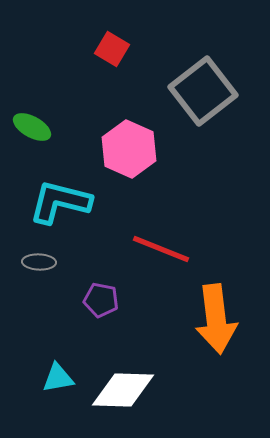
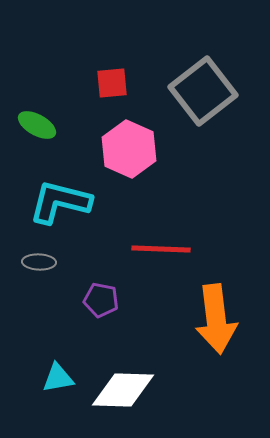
red square: moved 34 px down; rotated 36 degrees counterclockwise
green ellipse: moved 5 px right, 2 px up
red line: rotated 20 degrees counterclockwise
